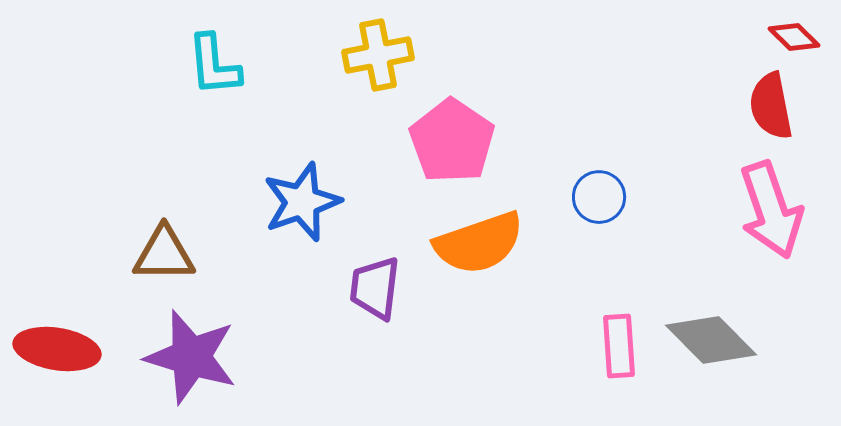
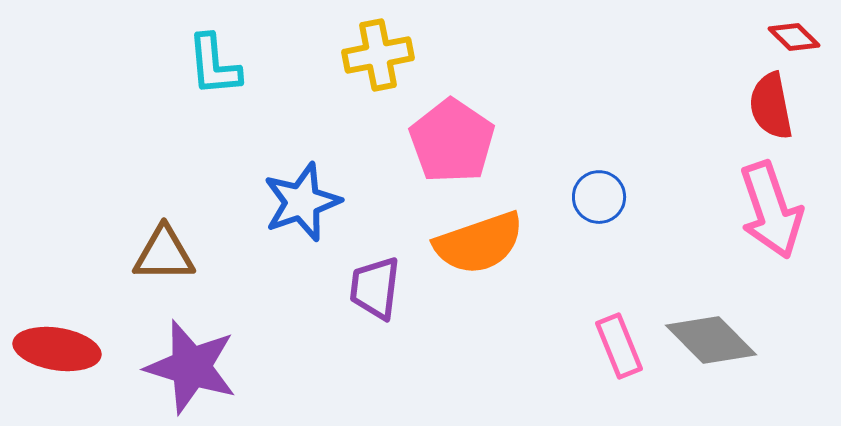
pink rectangle: rotated 18 degrees counterclockwise
purple star: moved 10 px down
